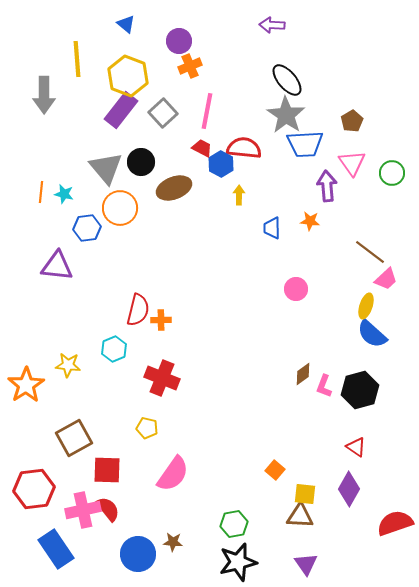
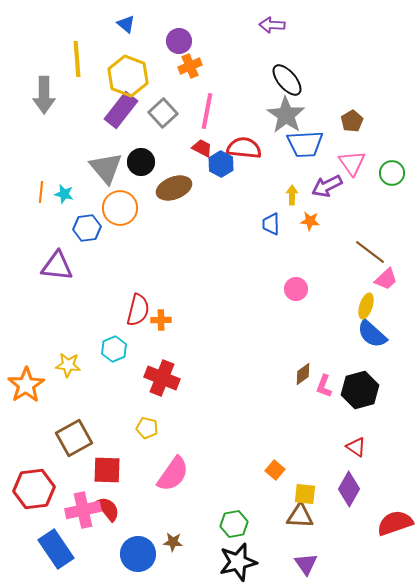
purple arrow at (327, 186): rotated 112 degrees counterclockwise
yellow arrow at (239, 195): moved 53 px right
blue trapezoid at (272, 228): moved 1 px left, 4 px up
